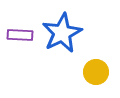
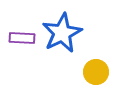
purple rectangle: moved 2 px right, 3 px down
